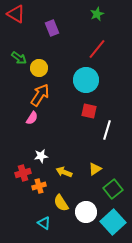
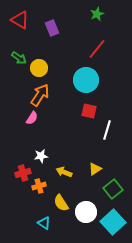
red triangle: moved 4 px right, 6 px down
